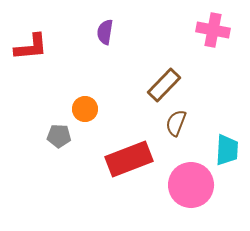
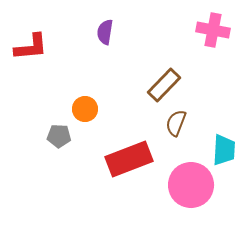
cyan trapezoid: moved 3 px left
